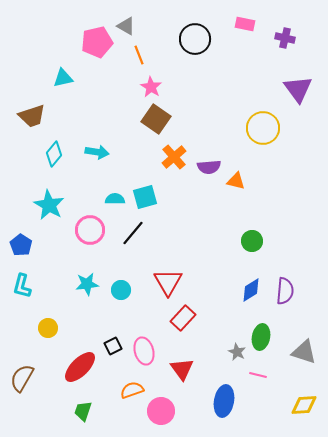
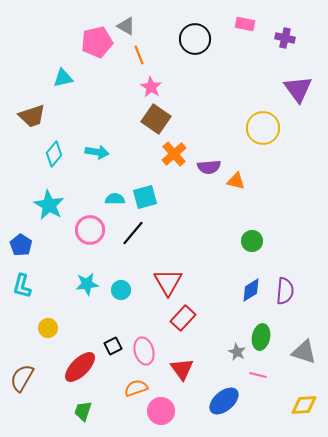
orange cross at (174, 157): moved 3 px up
orange semicircle at (132, 390): moved 4 px right, 2 px up
blue ellipse at (224, 401): rotated 40 degrees clockwise
